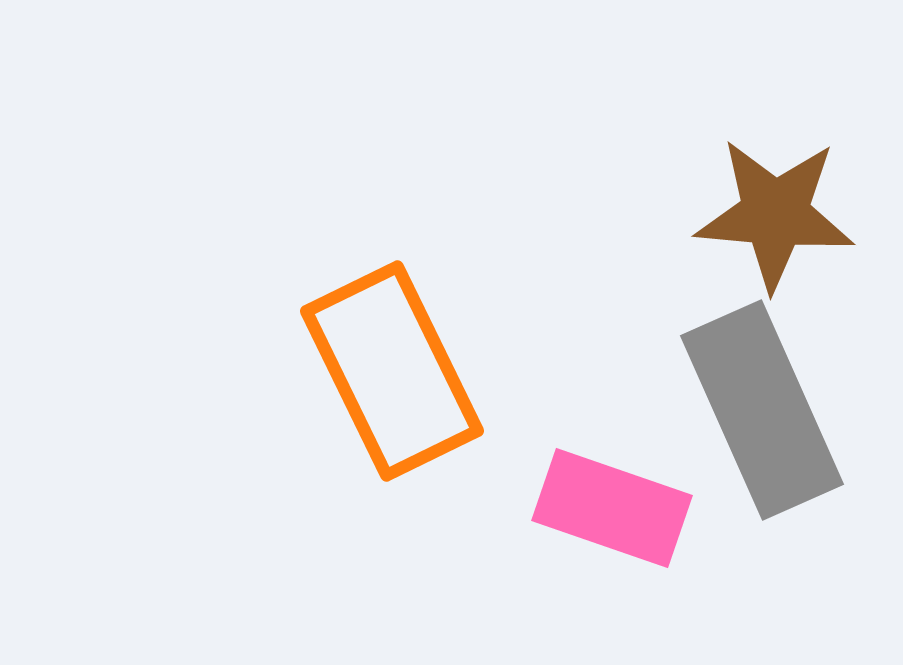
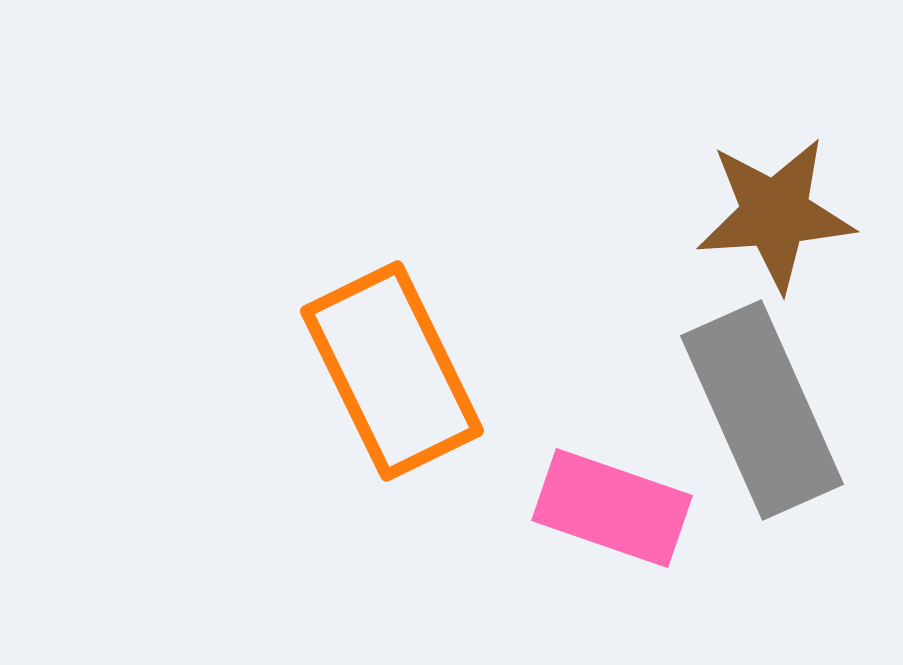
brown star: rotated 9 degrees counterclockwise
